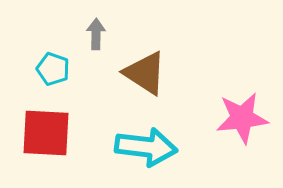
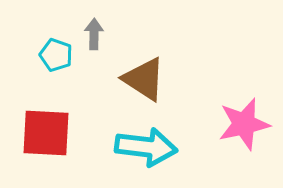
gray arrow: moved 2 px left
cyan pentagon: moved 3 px right, 14 px up
brown triangle: moved 1 px left, 6 px down
pink star: moved 2 px right, 6 px down; rotated 6 degrees counterclockwise
